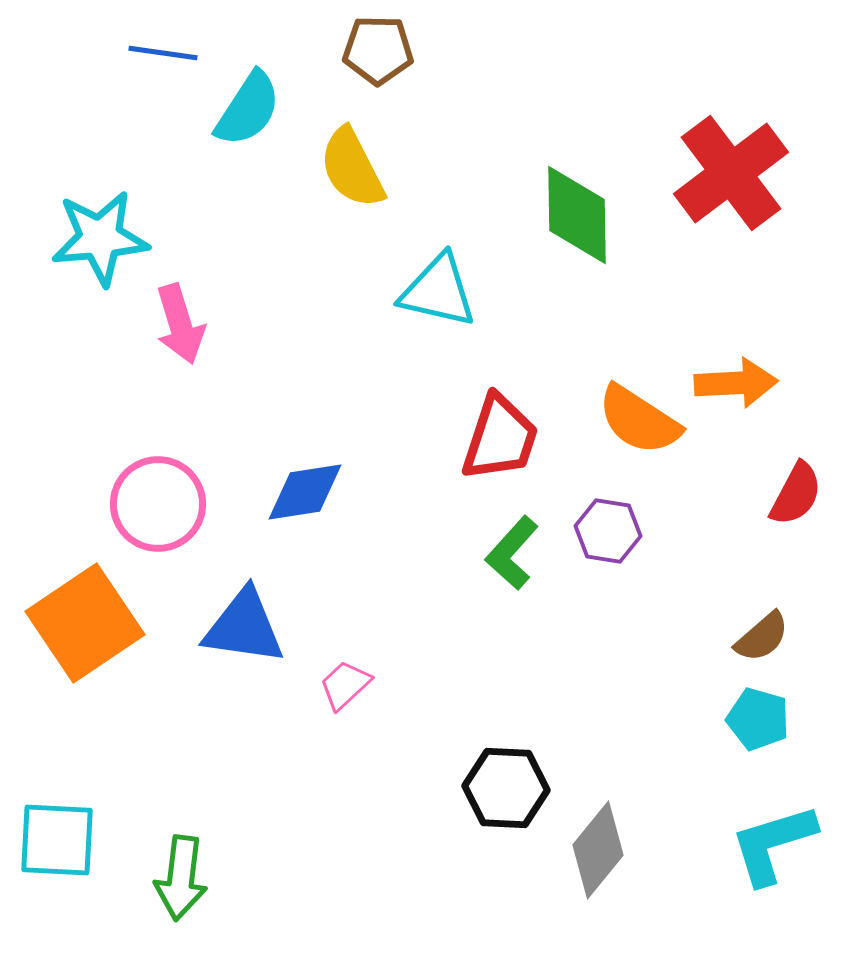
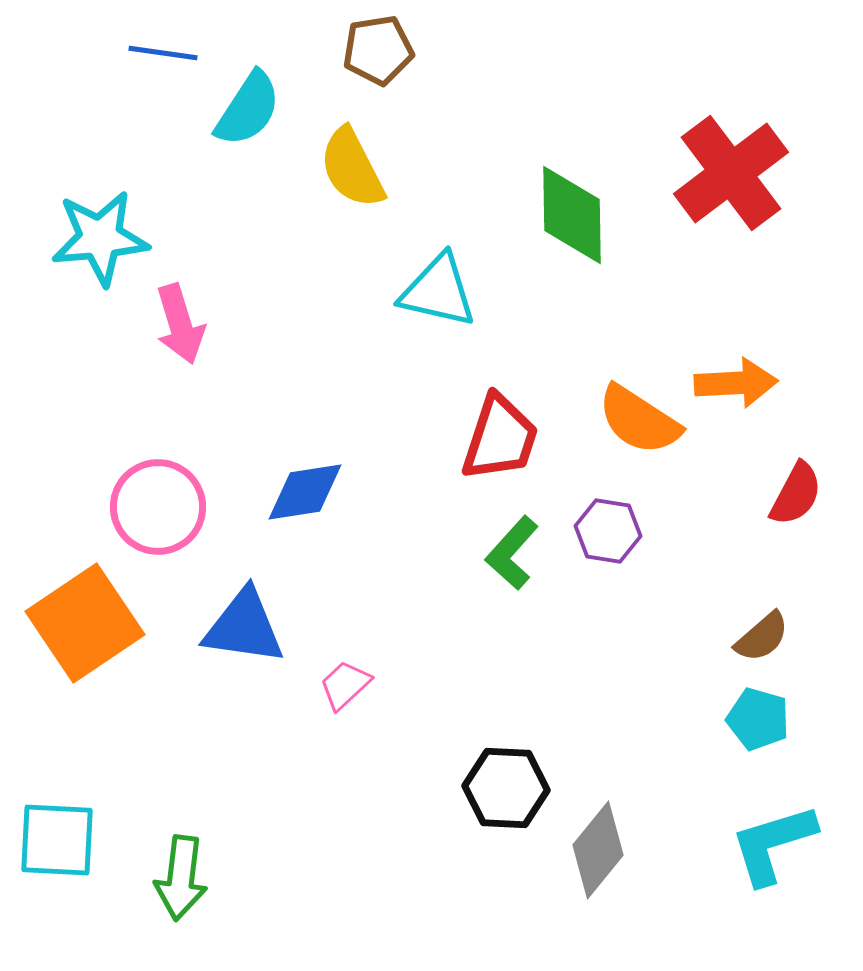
brown pentagon: rotated 10 degrees counterclockwise
green diamond: moved 5 px left
pink circle: moved 3 px down
